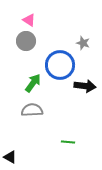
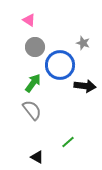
gray circle: moved 9 px right, 6 px down
gray semicircle: rotated 55 degrees clockwise
green line: rotated 48 degrees counterclockwise
black triangle: moved 27 px right
